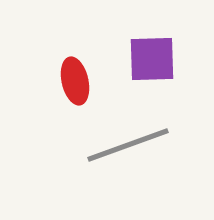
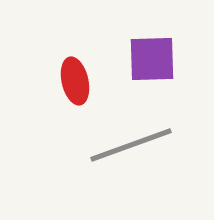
gray line: moved 3 px right
